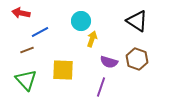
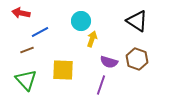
purple line: moved 2 px up
